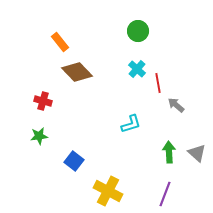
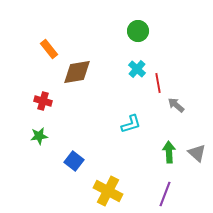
orange rectangle: moved 11 px left, 7 px down
brown diamond: rotated 56 degrees counterclockwise
